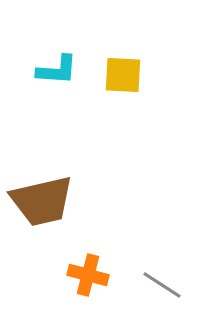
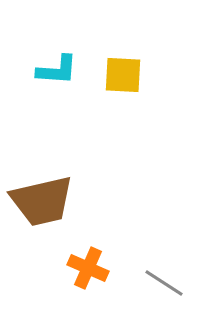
orange cross: moved 7 px up; rotated 9 degrees clockwise
gray line: moved 2 px right, 2 px up
